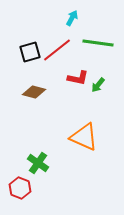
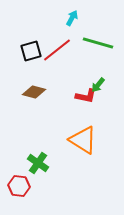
green line: rotated 8 degrees clockwise
black square: moved 1 px right, 1 px up
red L-shape: moved 8 px right, 18 px down
orange triangle: moved 1 px left, 3 px down; rotated 8 degrees clockwise
red hexagon: moved 1 px left, 2 px up; rotated 15 degrees counterclockwise
